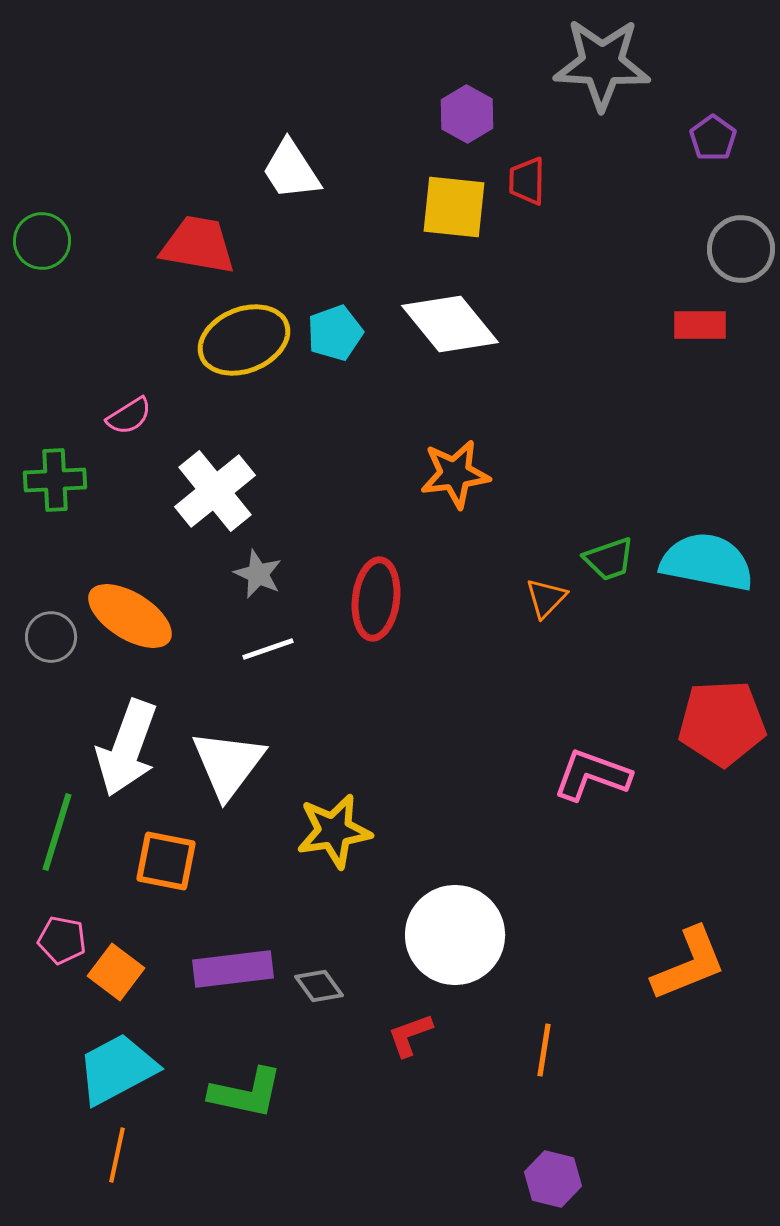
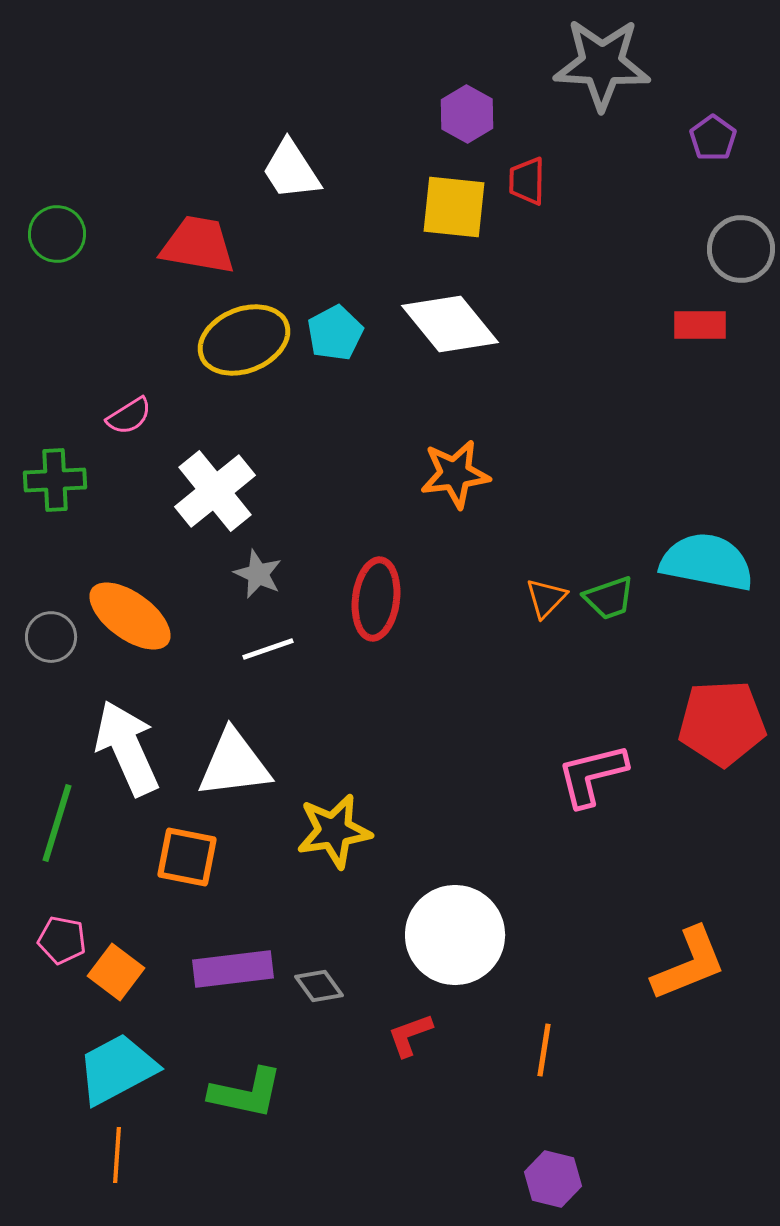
green circle at (42, 241): moved 15 px right, 7 px up
cyan pentagon at (335, 333): rotated 8 degrees counterclockwise
green trapezoid at (609, 559): moved 39 px down
orange ellipse at (130, 616): rotated 4 degrees clockwise
white arrow at (127, 748): rotated 136 degrees clockwise
white triangle at (228, 764): moved 6 px right; rotated 46 degrees clockwise
pink L-shape at (592, 775): rotated 34 degrees counterclockwise
green line at (57, 832): moved 9 px up
orange square at (166, 861): moved 21 px right, 4 px up
orange line at (117, 1155): rotated 8 degrees counterclockwise
